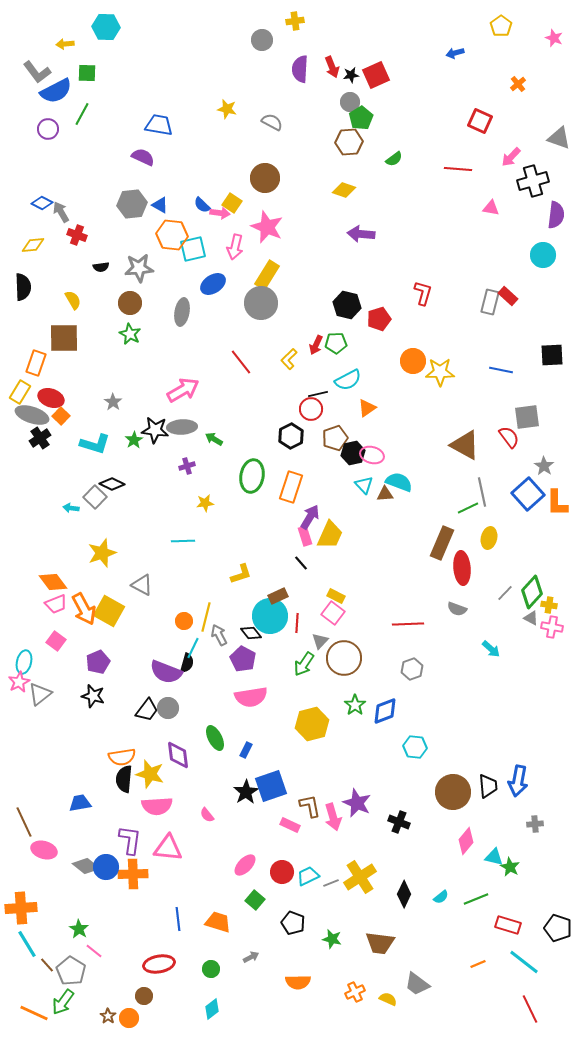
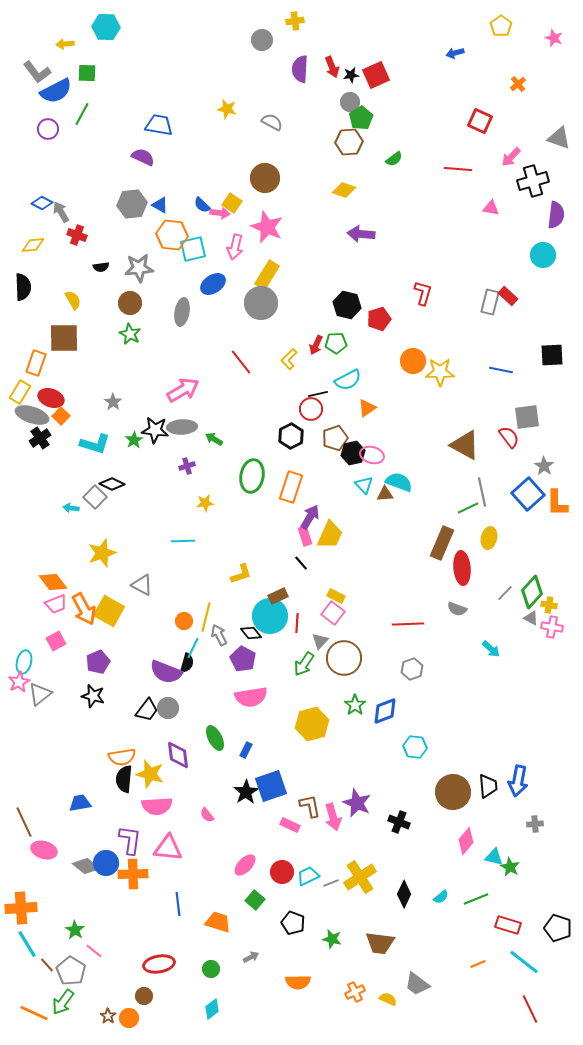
pink square at (56, 641): rotated 24 degrees clockwise
blue circle at (106, 867): moved 4 px up
blue line at (178, 919): moved 15 px up
green star at (79, 929): moved 4 px left, 1 px down
